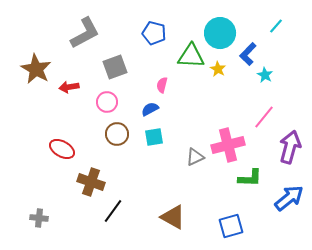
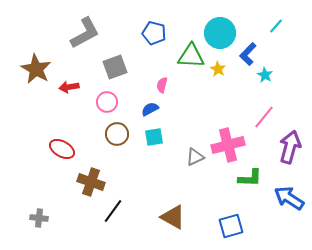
blue arrow: rotated 108 degrees counterclockwise
